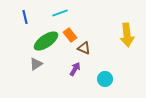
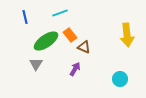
brown triangle: moved 1 px up
gray triangle: rotated 24 degrees counterclockwise
cyan circle: moved 15 px right
